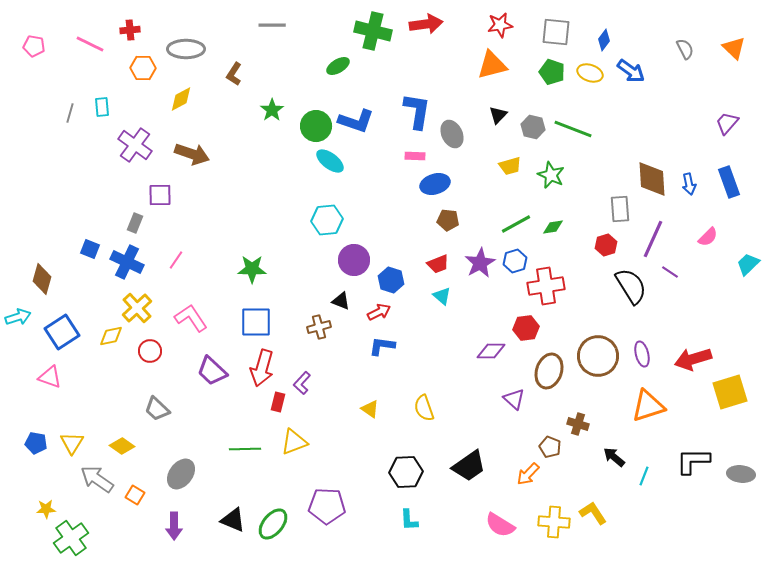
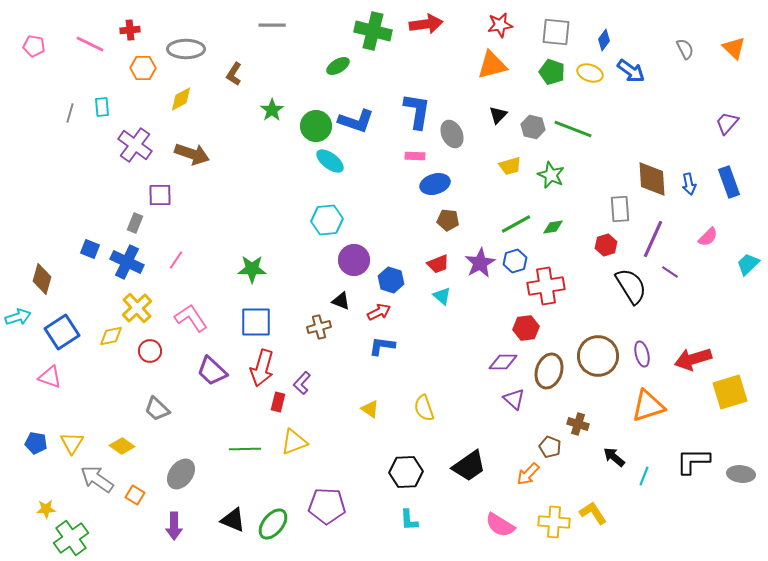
purple diamond at (491, 351): moved 12 px right, 11 px down
